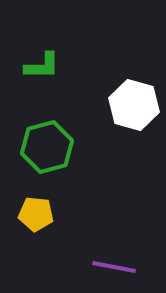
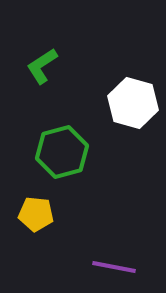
green L-shape: rotated 147 degrees clockwise
white hexagon: moved 1 px left, 2 px up
green hexagon: moved 15 px right, 5 px down
